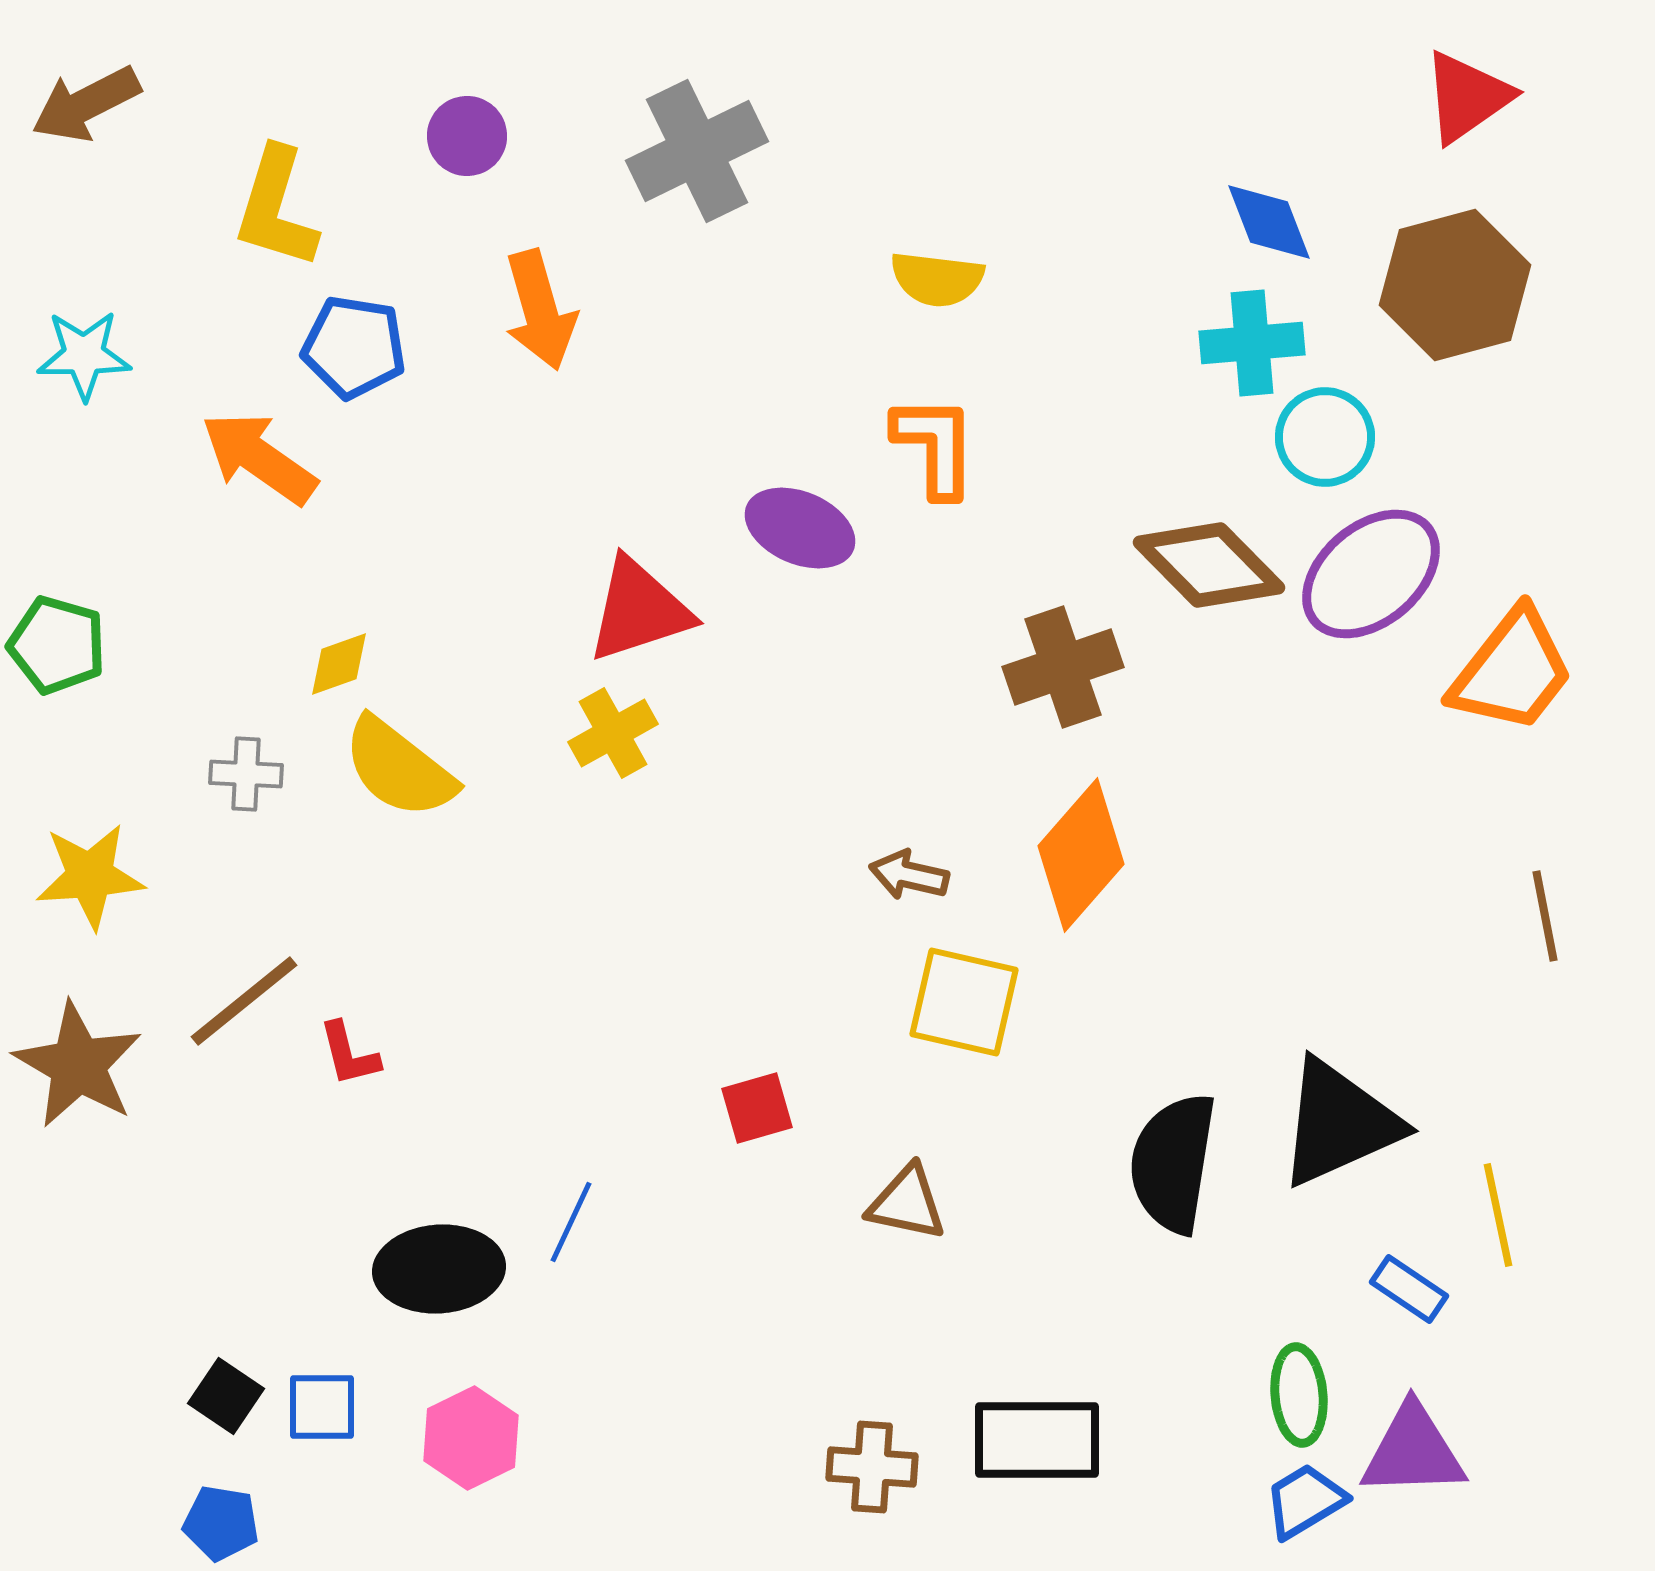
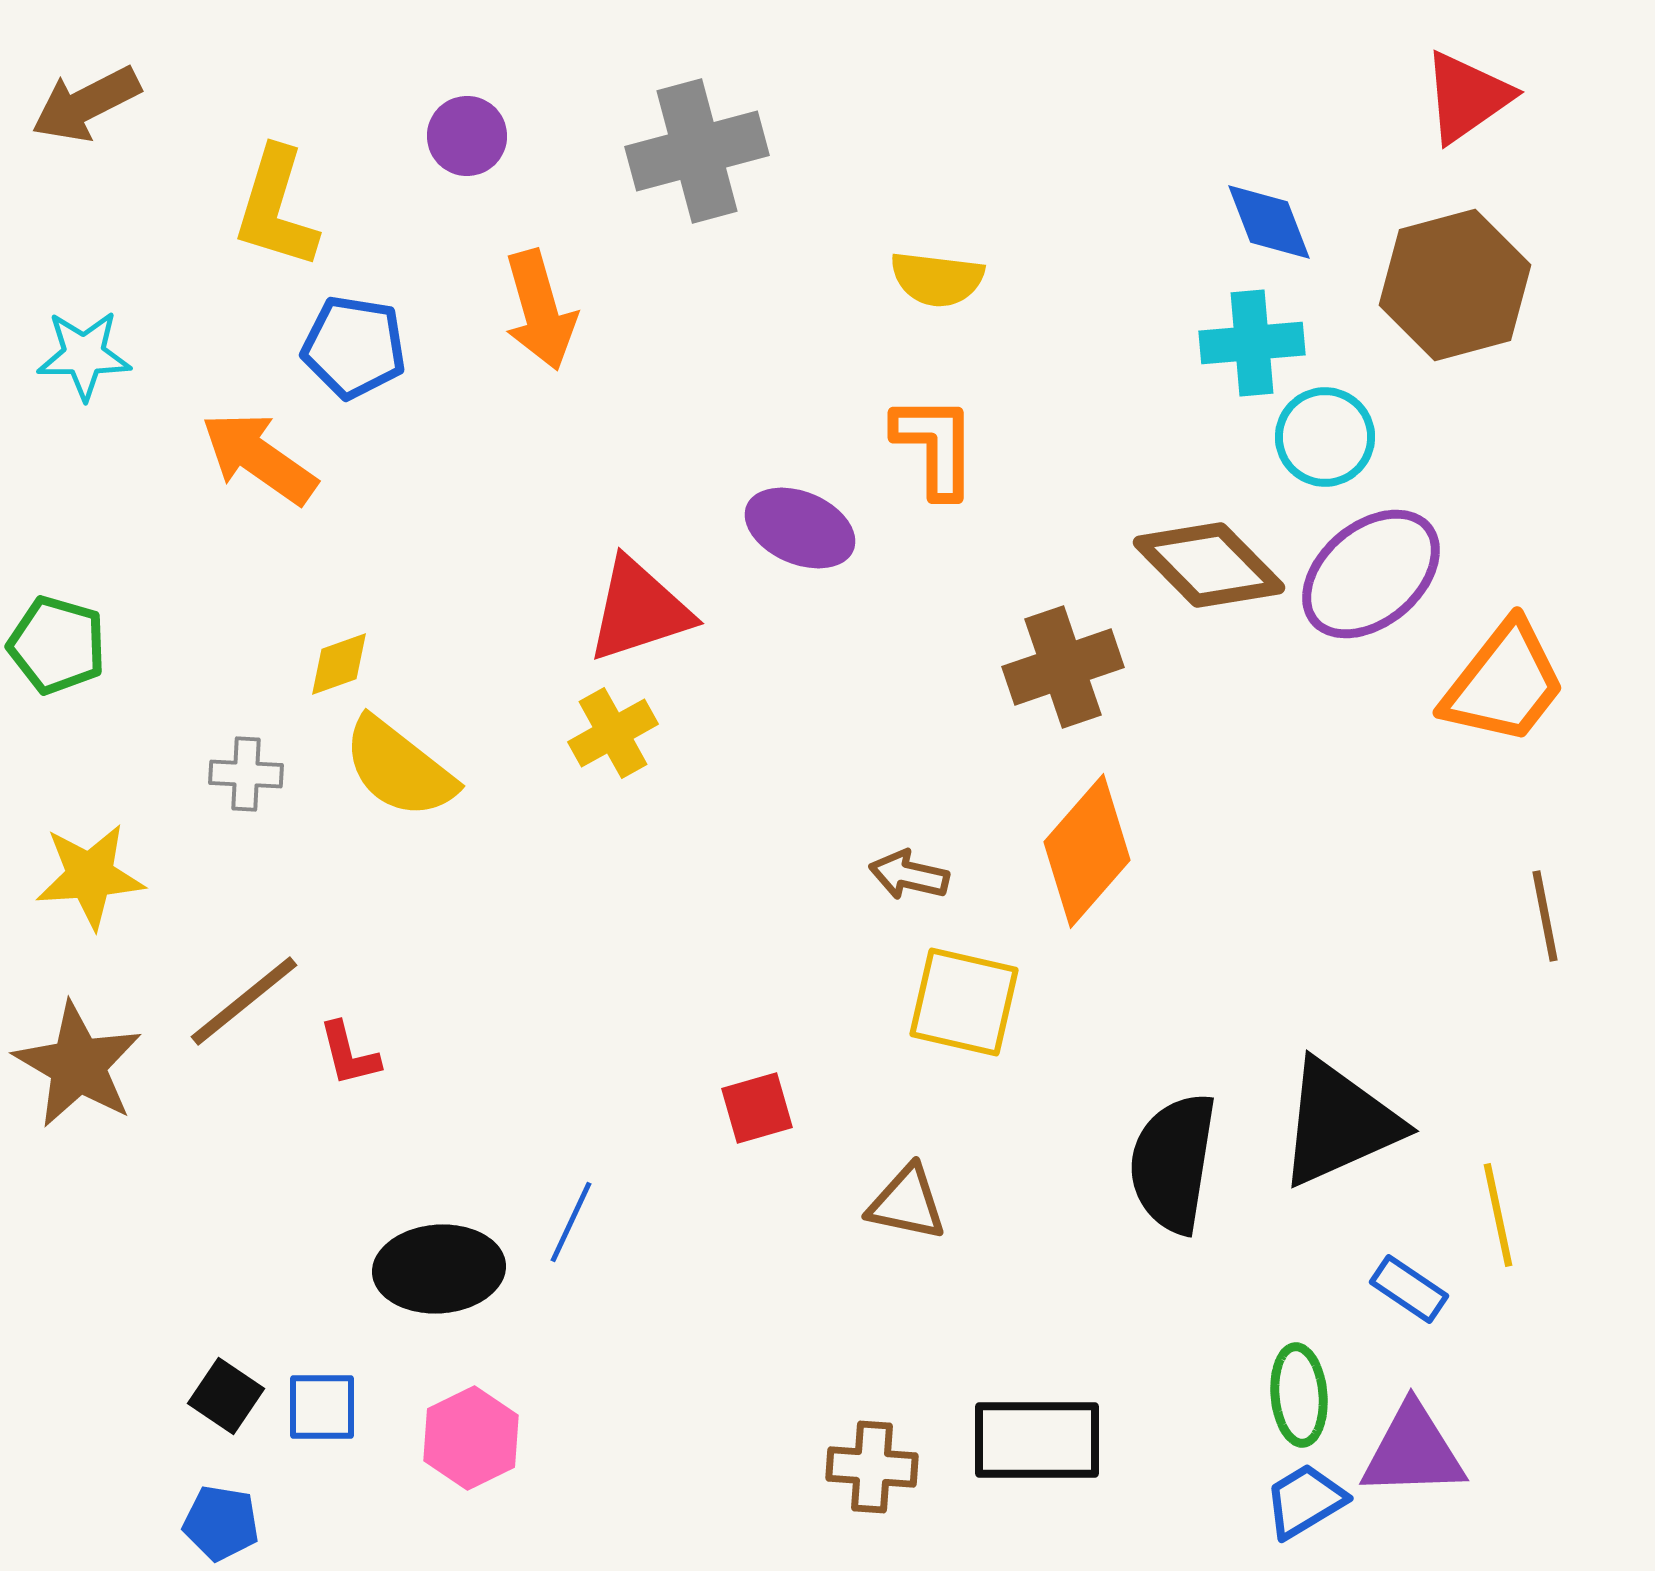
gray cross at (697, 151): rotated 11 degrees clockwise
orange trapezoid at (1512, 671): moved 8 px left, 12 px down
orange diamond at (1081, 855): moved 6 px right, 4 px up
